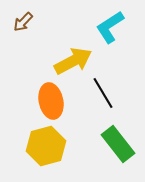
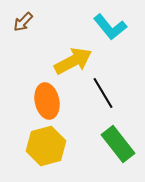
cyan L-shape: rotated 96 degrees counterclockwise
orange ellipse: moved 4 px left
